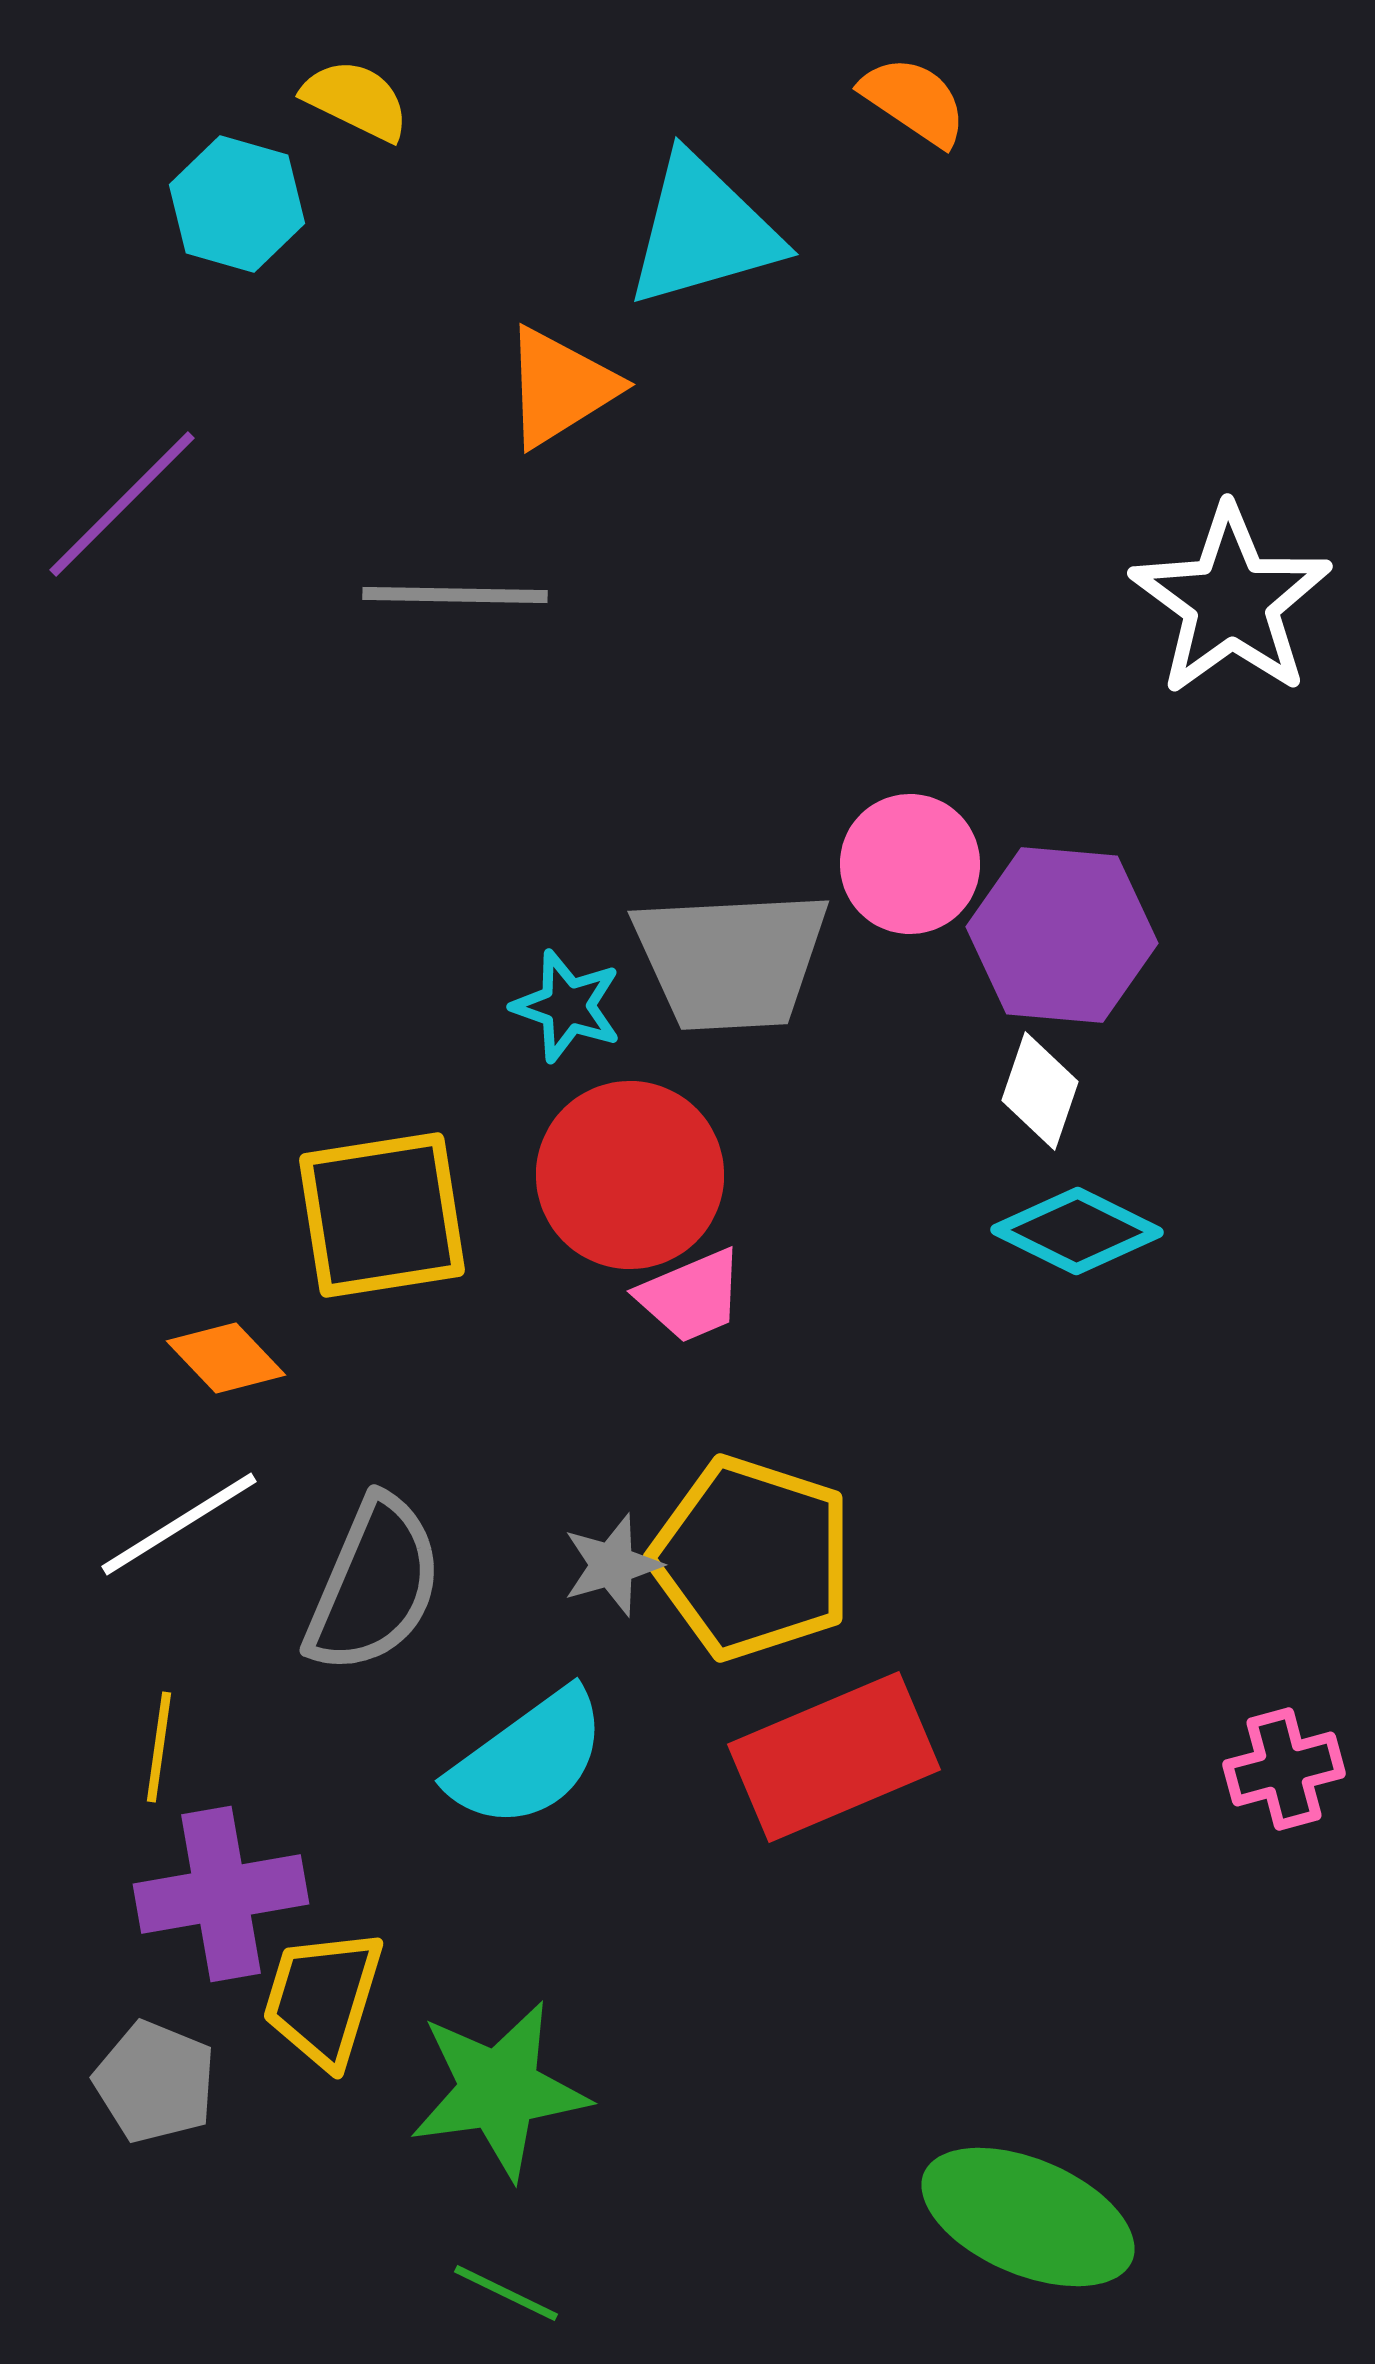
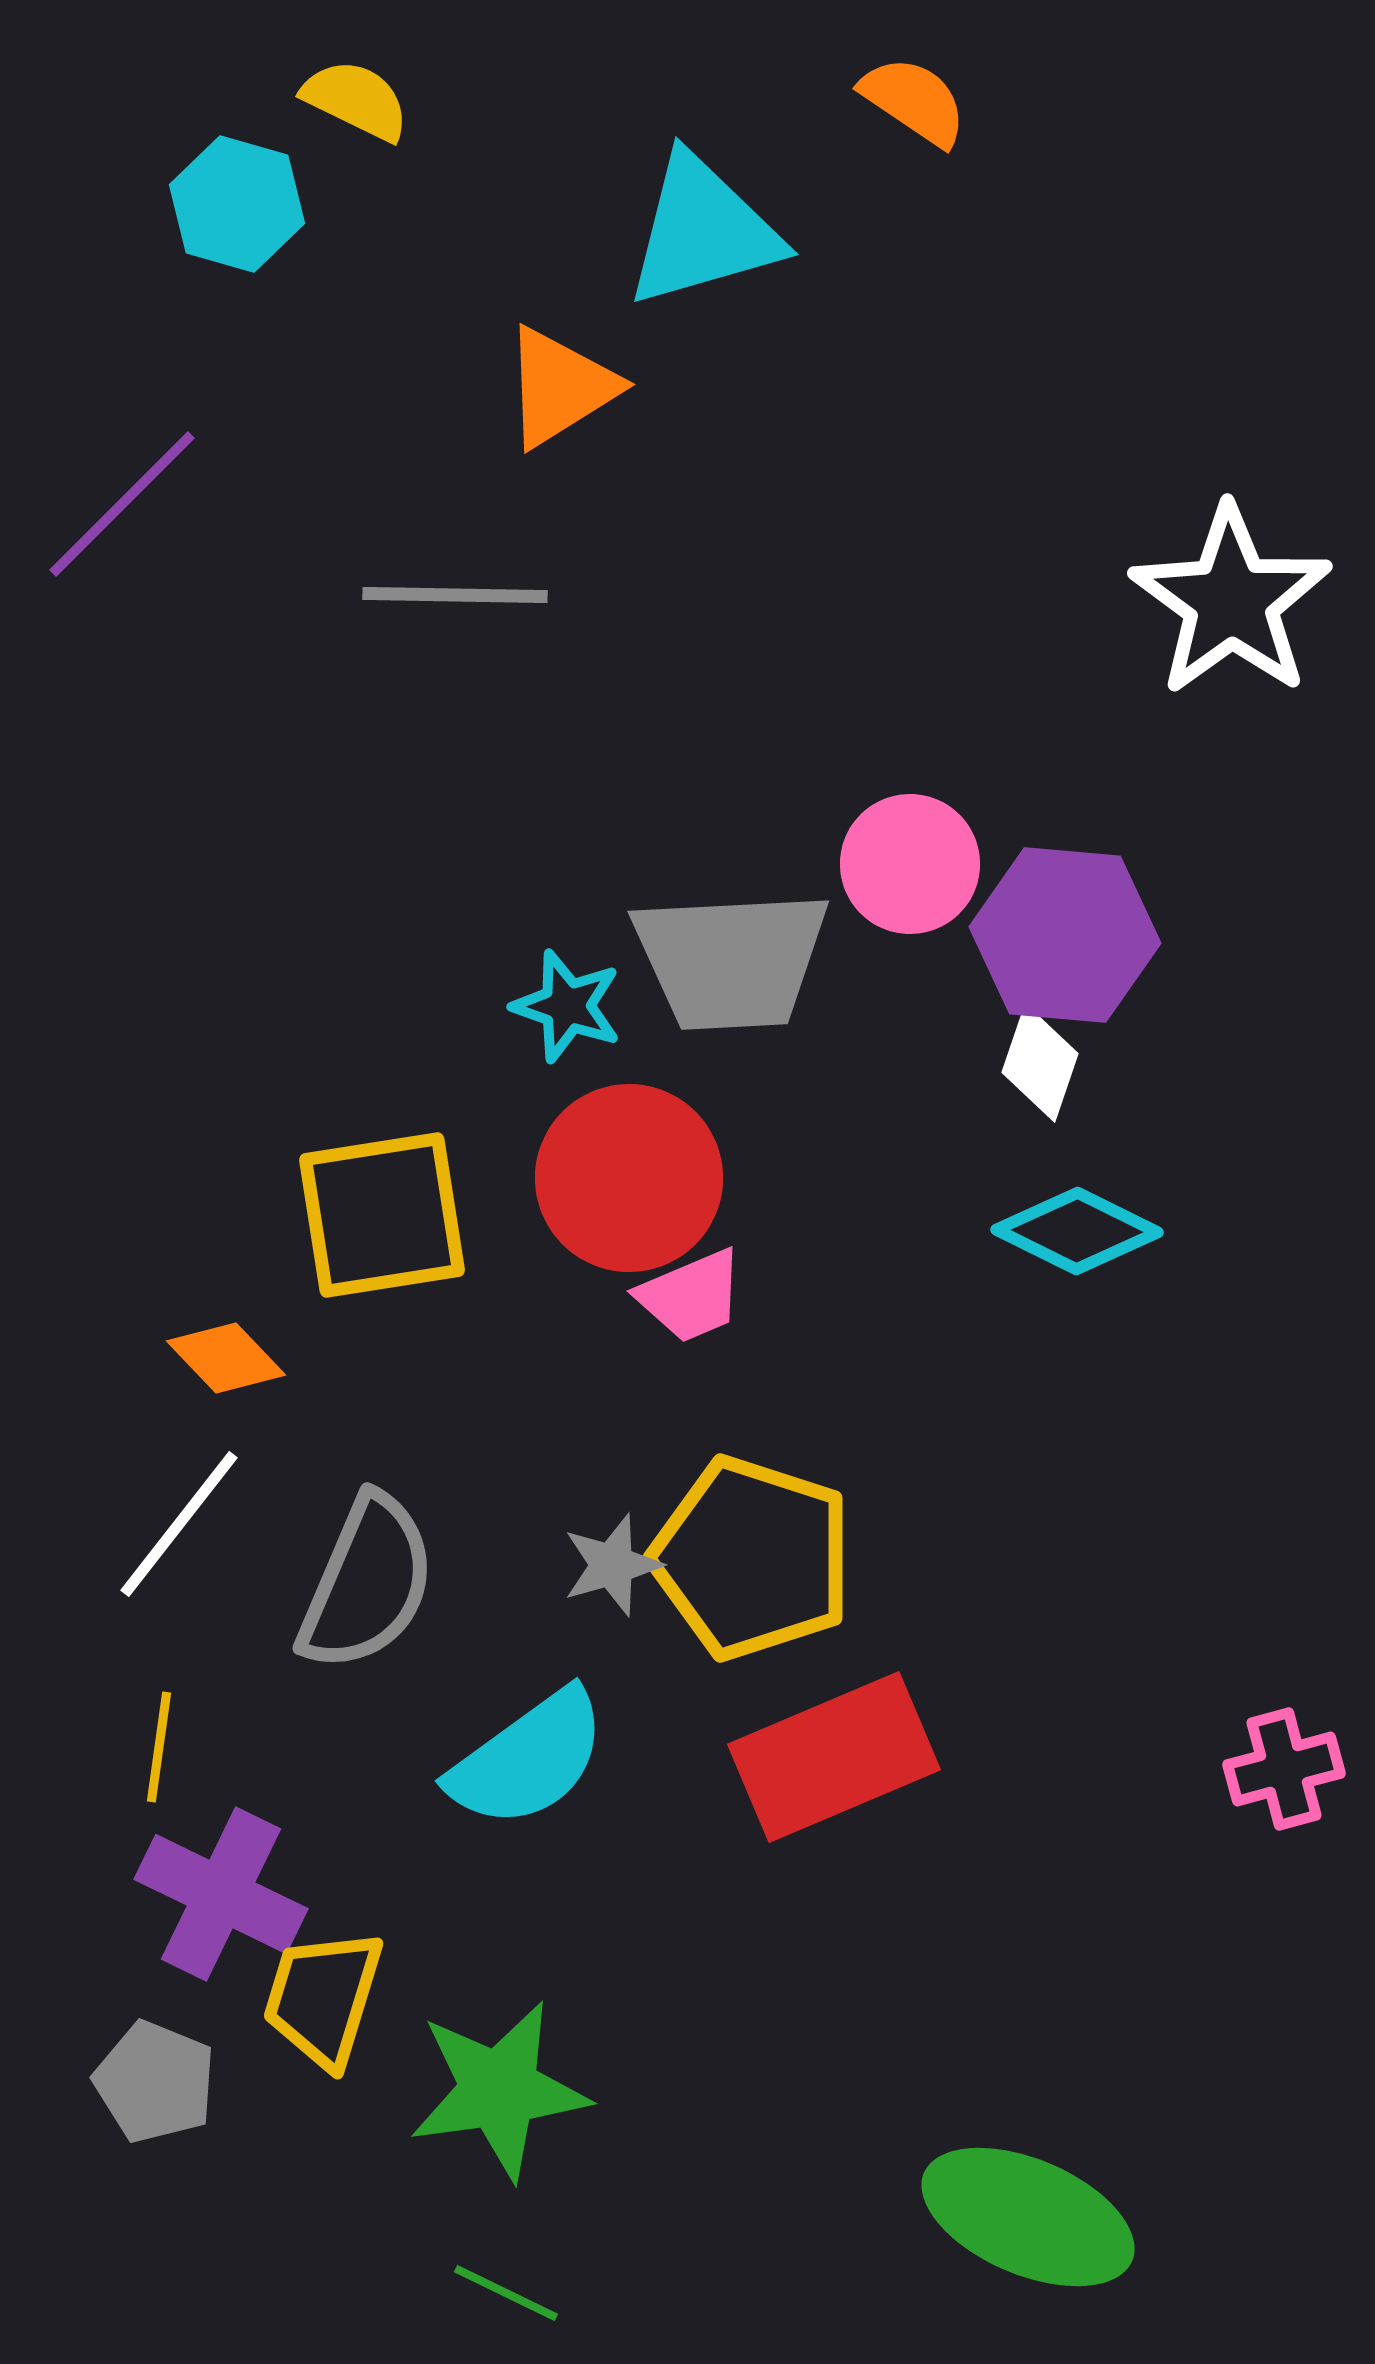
purple hexagon: moved 3 px right
white diamond: moved 28 px up
red circle: moved 1 px left, 3 px down
white line: rotated 20 degrees counterclockwise
gray semicircle: moved 7 px left, 2 px up
purple cross: rotated 36 degrees clockwise
